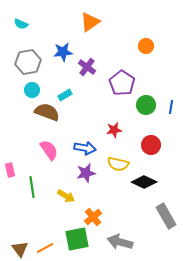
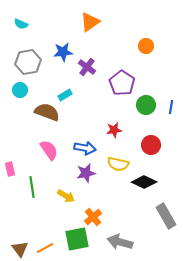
cyan circle: moved 12 px left
pink rectangle: moved 1 px up
